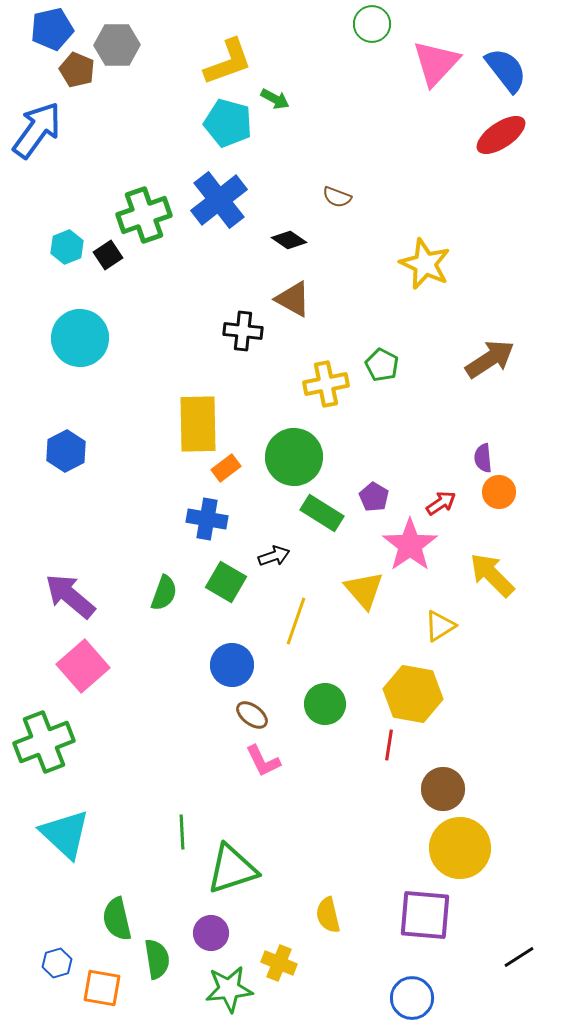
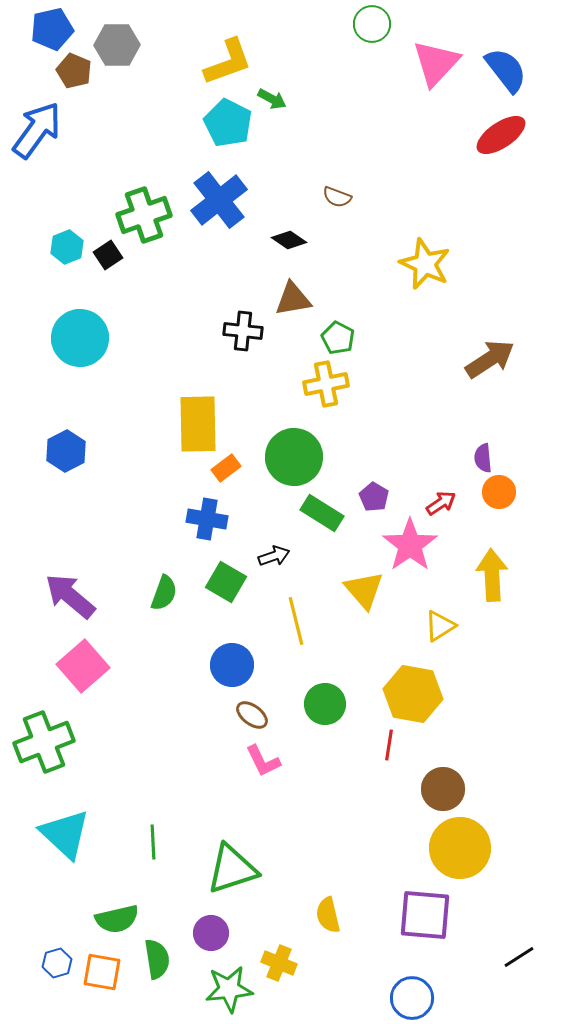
brown pentagon at (77, 70): moved 3 px left, 1 px down
green arrow at (275, 99): moved 3 px left
cyan pentagon at (228, 123): rotated 12 degrees clockwise
brown triangle at (293, 299): rotated 39 degrees counterclockwise
green pentagon at (382, 365): moved 44 px left, 27 px up
yellow arrow at (492, 575): rotated 42 degrees clockwise
yellow line at (296, 621): rotated 33 degrees counterclockwise
green line at (182, 832): moved 29 px left, 10 px down
green semicircle at (117, 919): rotated 90 degrees counterclockwise
orange square at (102, 988): moved 16 px up
